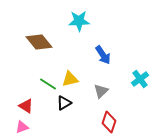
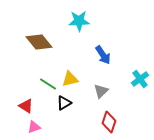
pink triangle: moved 12 px right
